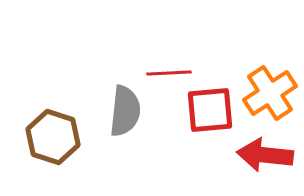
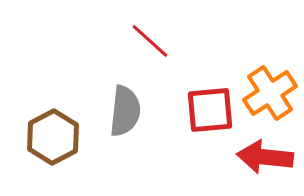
red line: moved 19 px left, 32 px up; rotated 45 degrees clockwise
brown hexagon: rotated 14 degrees clockwise
red arrow: moved 2 px down
